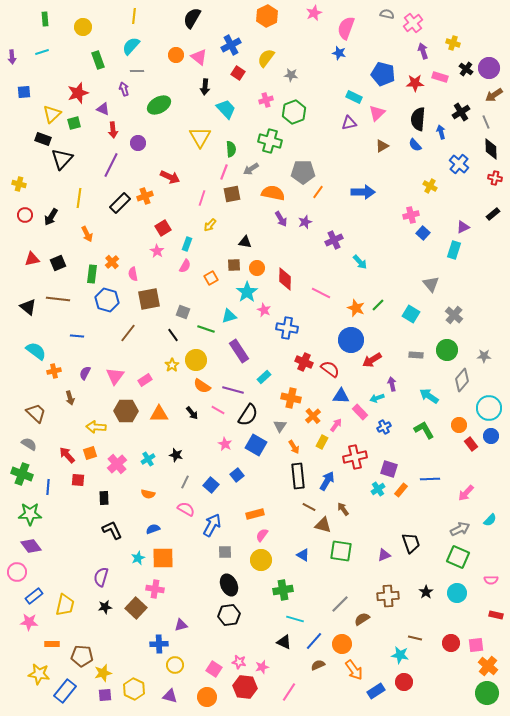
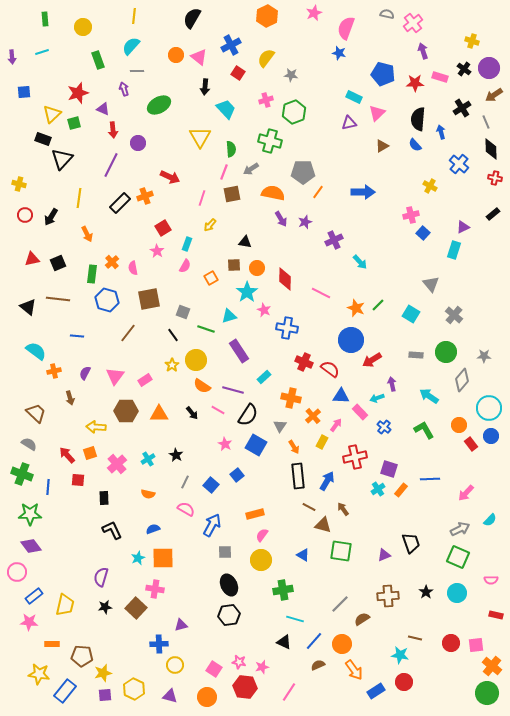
yellow cross at (453, 43): moved 19 px right, 2 px up
black cross at (466, 69): moved 2 px left
black cross at (461, 112): moved 1 px right, 4 px up
pink semicircle at (133, 274): moved 6 px up
green circle at (447, 350): moved 1 px left, 2 px down
blue cross at (384, 427): rotated 24 degrees counterclockwise
black star at (176, 455): rotated 16 degrees clockwise
orange cross at (488, 666): moved 4 px right
